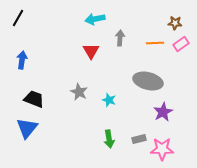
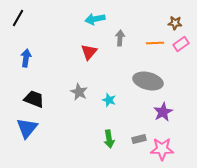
red triangle: moved 2 px left, 1 px down; rotated 12 degrees clockwise
blue arrow: moved 4 px right, 2 px up
